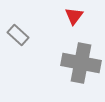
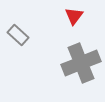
gray cross: rotated 33 degrees counterclockwise
